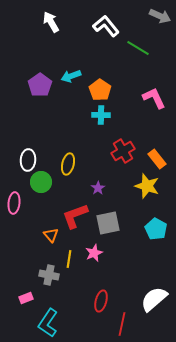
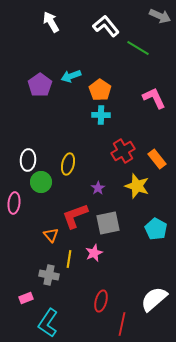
yellow star: moved 10 px left
